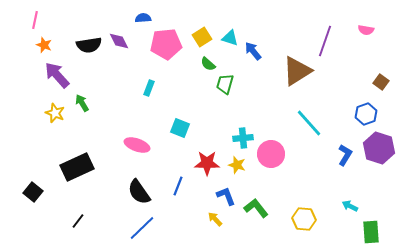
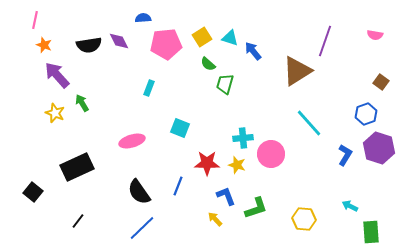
pink semicircle at (366, 30): moved 9 px right, 5 px down
pink ellipse at (137, 145): moved 5 px left, 4 px up; rotated 35 degrees counterclockwise
green L-shape at (256, 208): rotated 110 degrees clockwise
